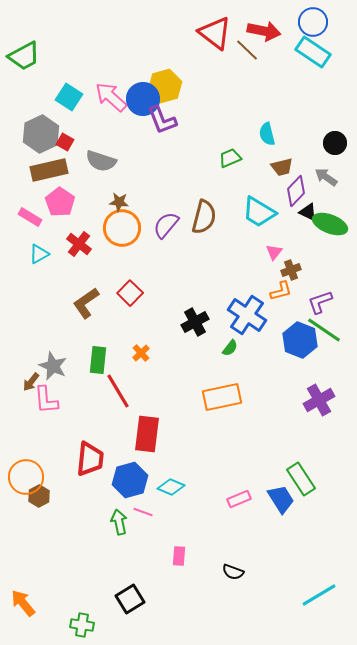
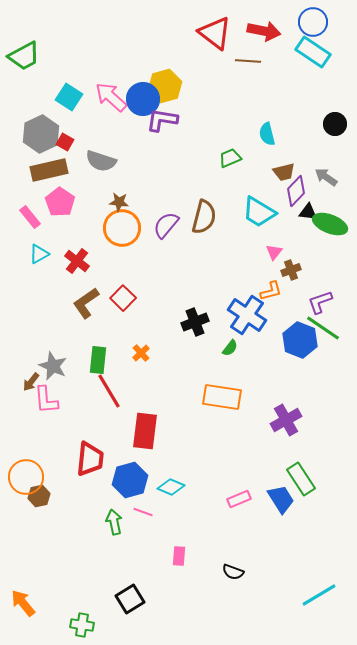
brown line at (247, 50): moved 1 px right, 11 px down; rotated 40 degrees counterclockwise
purple L-shape at (162, 120): rotated 120 degrees clockwise
black circle at (335, 143): moved 19 px up
brown trapezoid at (282, 167): moved 2 px right, 5 px down
black triangle at (308, 212): rotated 18 degrees counterclockwise
pink rectangle at (30, 217): rotated 20 degrees clockwise
red cross at (79, 244): moved 2 px left, 17 px down
orange L-shape at (281, 291): moved 10 px left
red square at (130, 293): moved 7 px left, 5 px down
black cross at (195, 322): rotated 8 degrees clockwise
green line at (324, 330): moved 1 px left, 2 px up
red line at (118, 391): moved 9 px left
orange rectangle at (222, 397): rotated 21 degrees clockwise
purple cross at (319, 400): moved 33 px left, 20 px down
red rectangle at (147, 434): moved 2 px left, 3 px up
brown hexagon at (39, 496): rotated 15 degrees clockwise
green arrow at (119, 522): moved 5 px left
